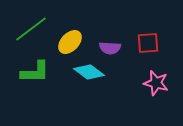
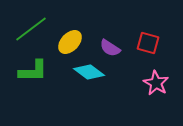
red square: rotated 20 degrees clockwise
purple semicircle: rotated 30 degrees clockwise
green L-shape: moved 2 px left, 1 px up
pink star: rotated 15 degrees clockwise
